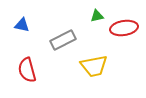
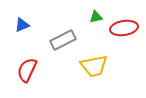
green triangle: moved 1 px left, 1 px down
blue triangle: rotated 35 degrees counterclockwise
red semicircle: rotated 40 degrees clockwise
